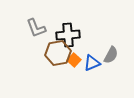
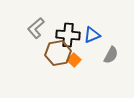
gray L-shape: rotated 70 degrees clockwise
black cross: rotated 10 degrees clockwise
blue triangle: moved 28 px up
